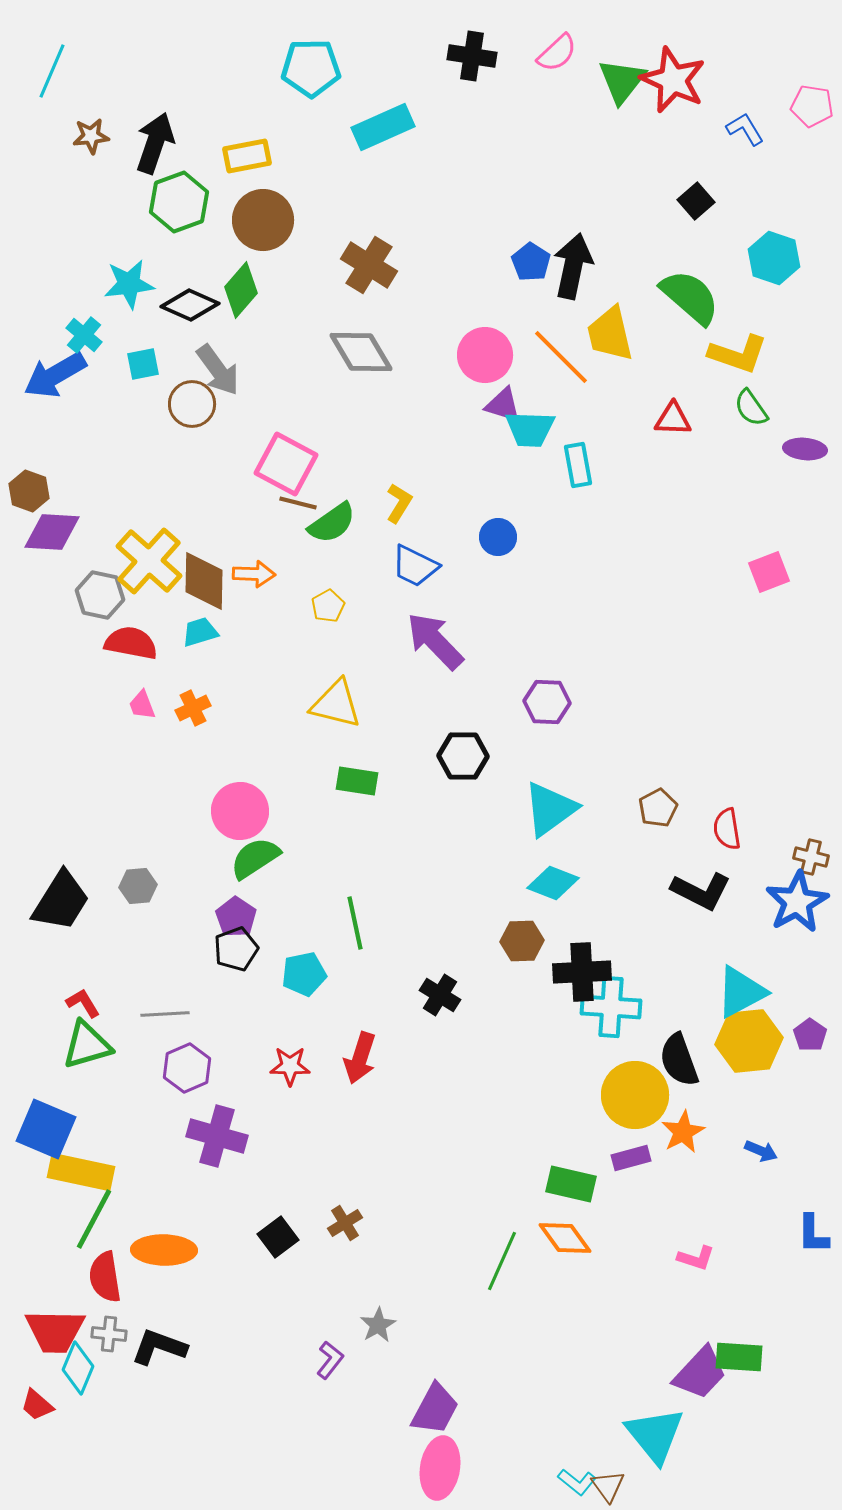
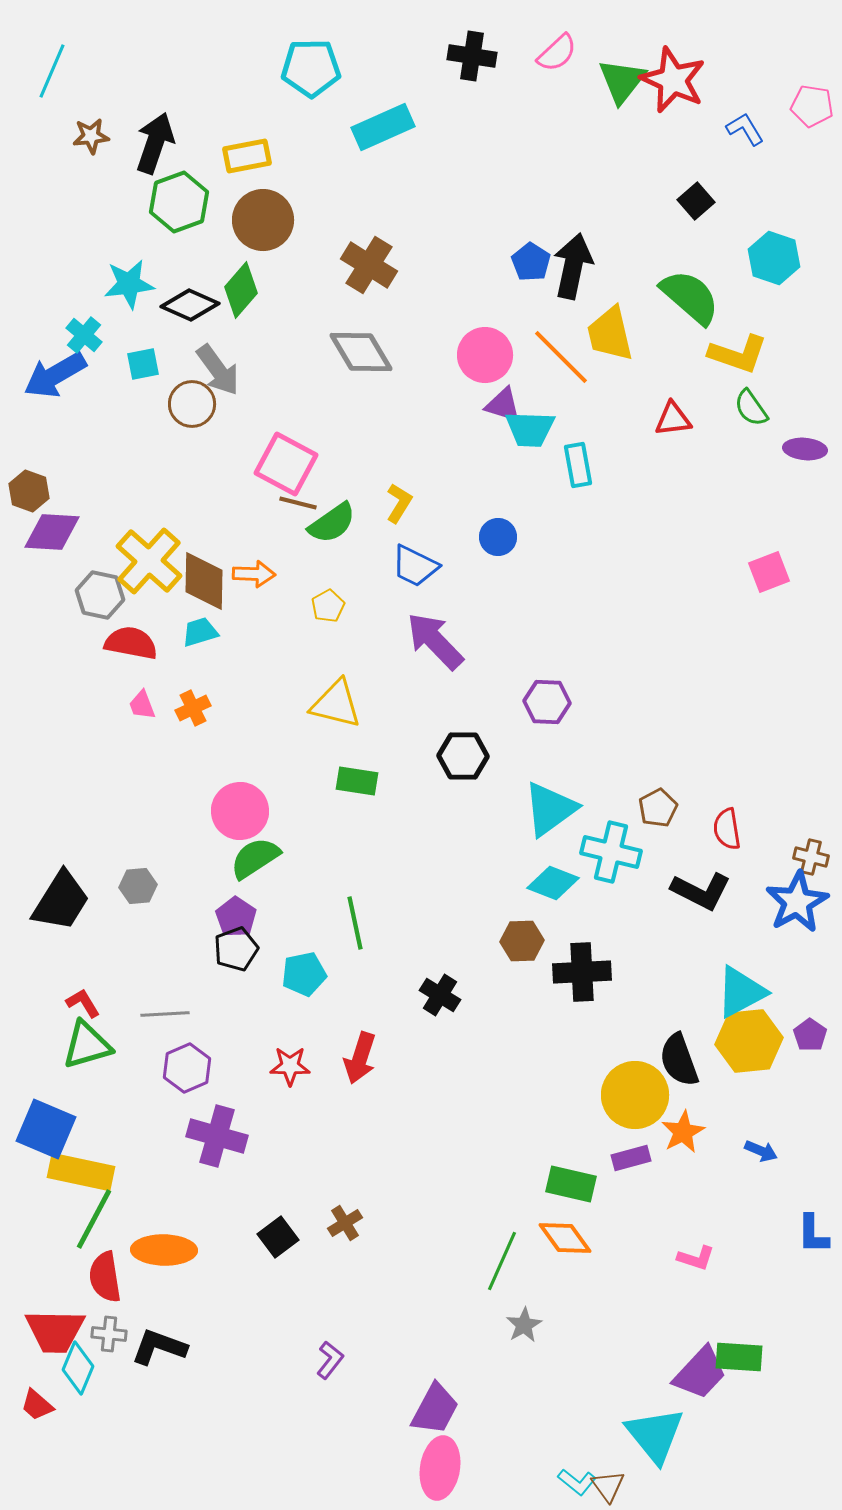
red triangle at (673, 419): rotated 9 degrees counterclockwise
cyan cross at (611, 1007): moved 155 px up; rotated 10 degrees clockwise
gray star at (378, 1325): moved 146 px right
